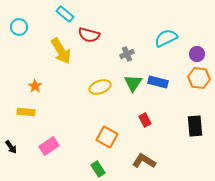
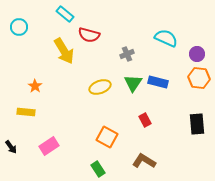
cyan semicircle: rotated 50 degrees clockwise
yellow arrow: moved 3 px right
black rectangle: moved 2 px right, 2 px up
